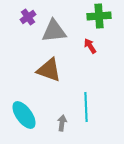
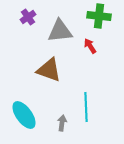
green cross: rotated 10 degrees clockwise
gray triangle: moved 6 px right
